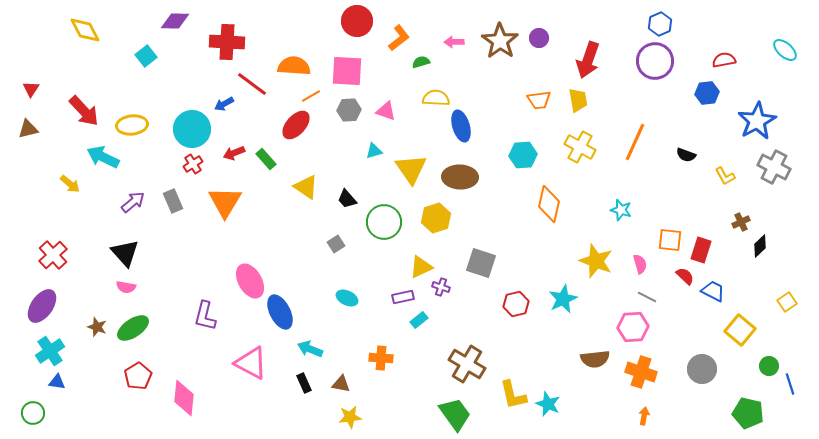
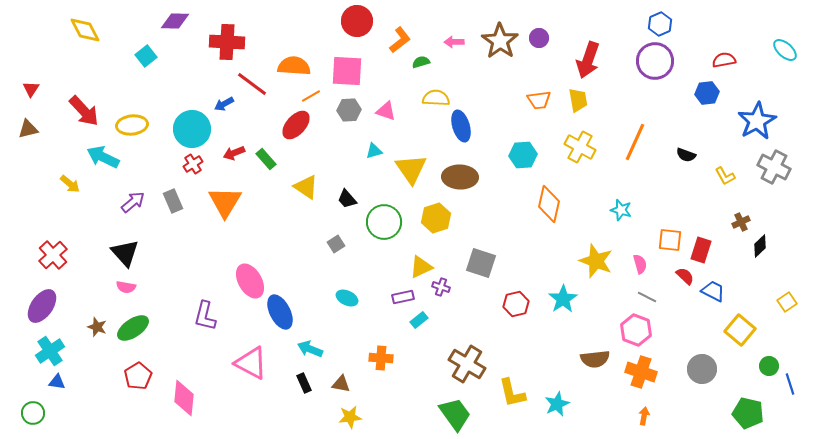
orange L-shape at (399, 38): moved 1 px right, 2 px down
cyan star at (563, 299): rotated 8 degrees counterclockwise
pink hexagon at (633, 327): moved 3 px right, 3 px down; rotated 24 degrees clockwise
yellow L-shape at (513, 395): moved 1 px left, 2 px up
cyan star at (548, 404): moved 9 px right; rotated 25 degrees clockwise
